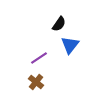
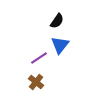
black semicircle: moved 2 px left, 3 px up
blue triangle: moved 10 px left
